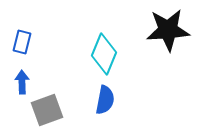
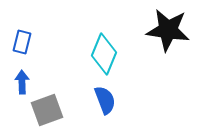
black star: rotated 12 degrees clockwise
blue semicircle: rotated 32 degrees counterclockwise
